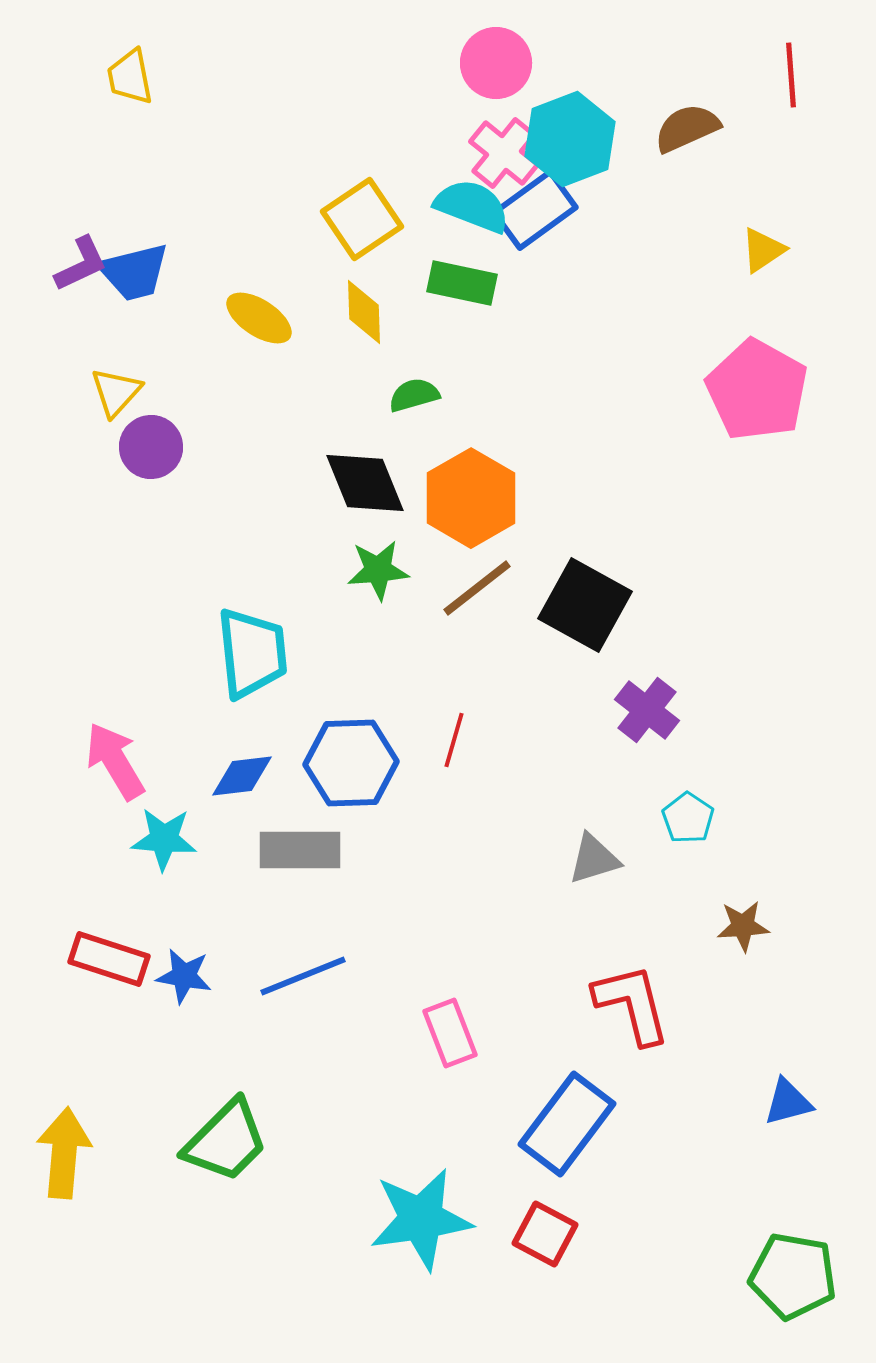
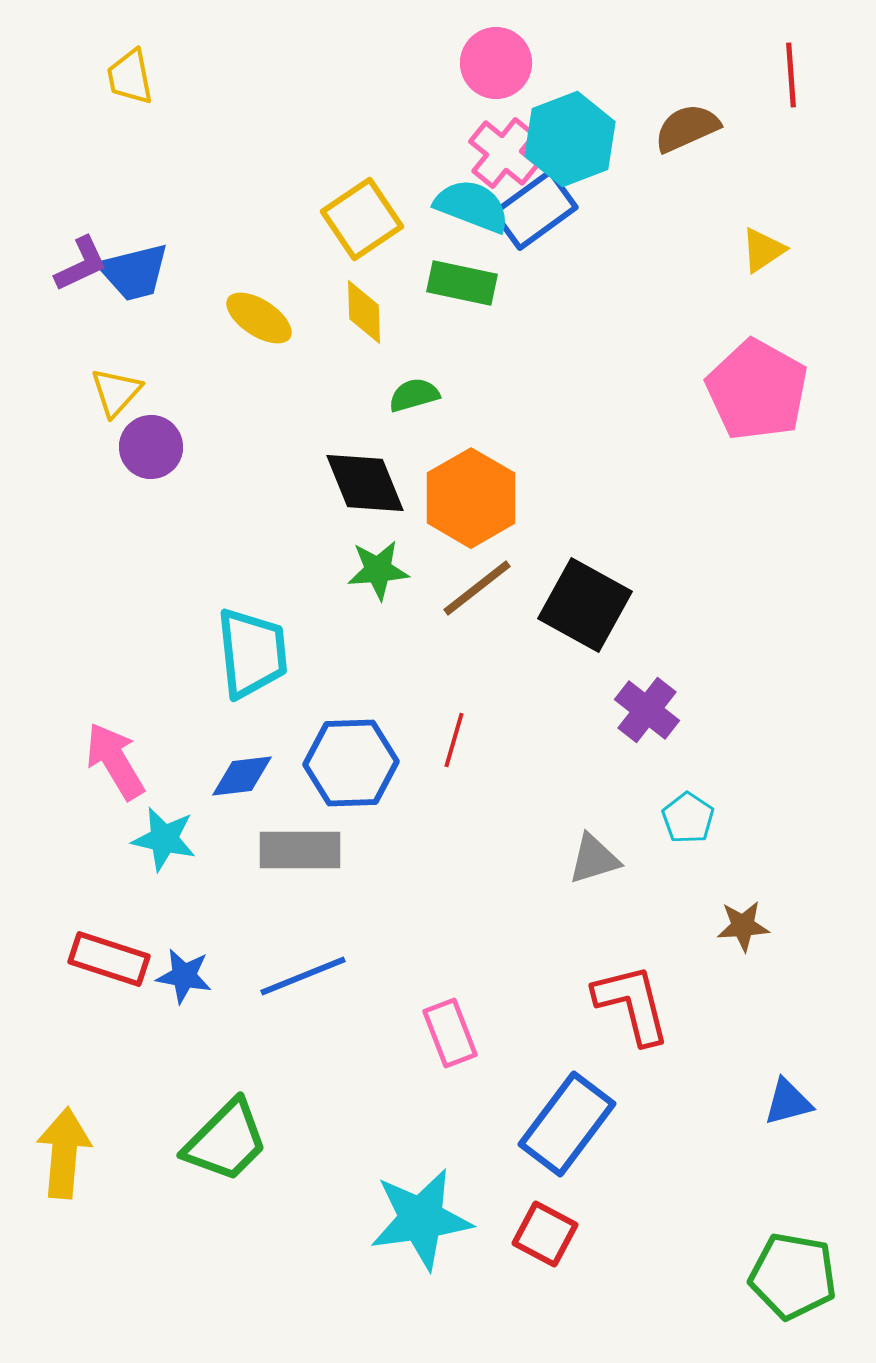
cyan star at (164, 839): rotated 8 degrees clockwise
